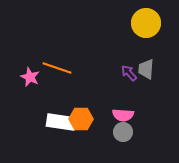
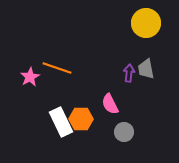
gray trapezoid: rotated 15 degrees counterclockwise
purple arrow: rotated 48 degrees clockwise
pink star: rotated 18 degrees clockwise
pink semicircle: moved 13 px left, 11 px up; rotated 60 degrees clockwise
white rectangle: rotated 56 degrees clockwise
gray circle: moved 1 px right
